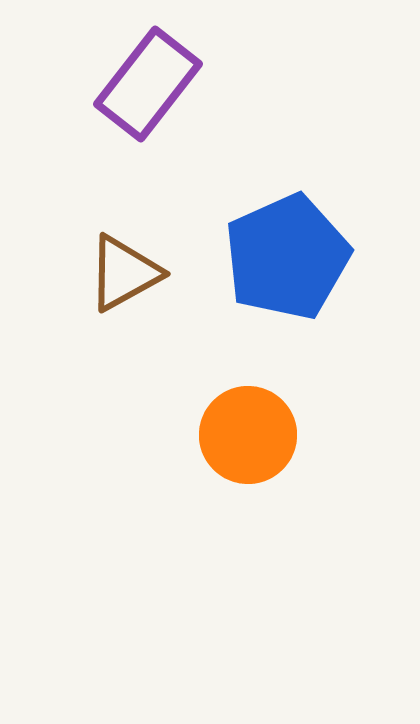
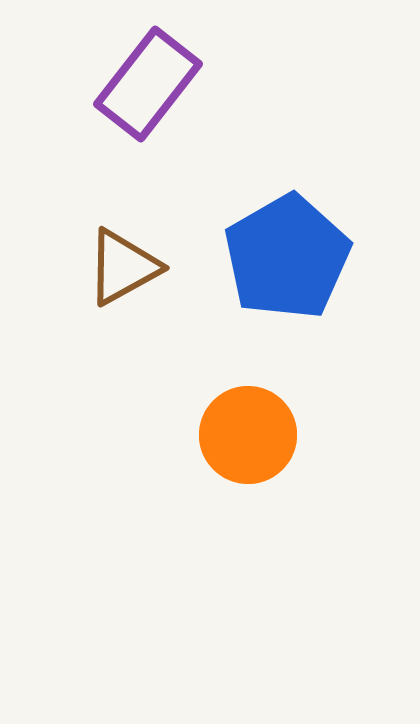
blue pentagon: rotated 6 degrees counterclockwise
brown triangle: moved 1 px left, 6 px up
